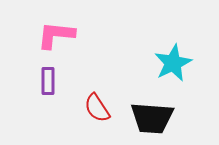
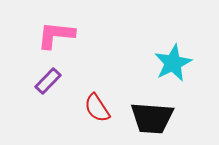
purple rectangle: rotated 44 degrees clockwise
